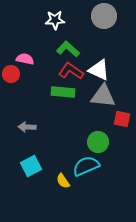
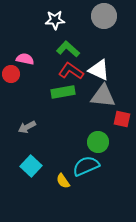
green rectangle: rotated 15 degrees counterclockwise
gray arrow: rotated 30 degrees counterclockwise
cyan square: rotated 20 degrees counterclockwise
